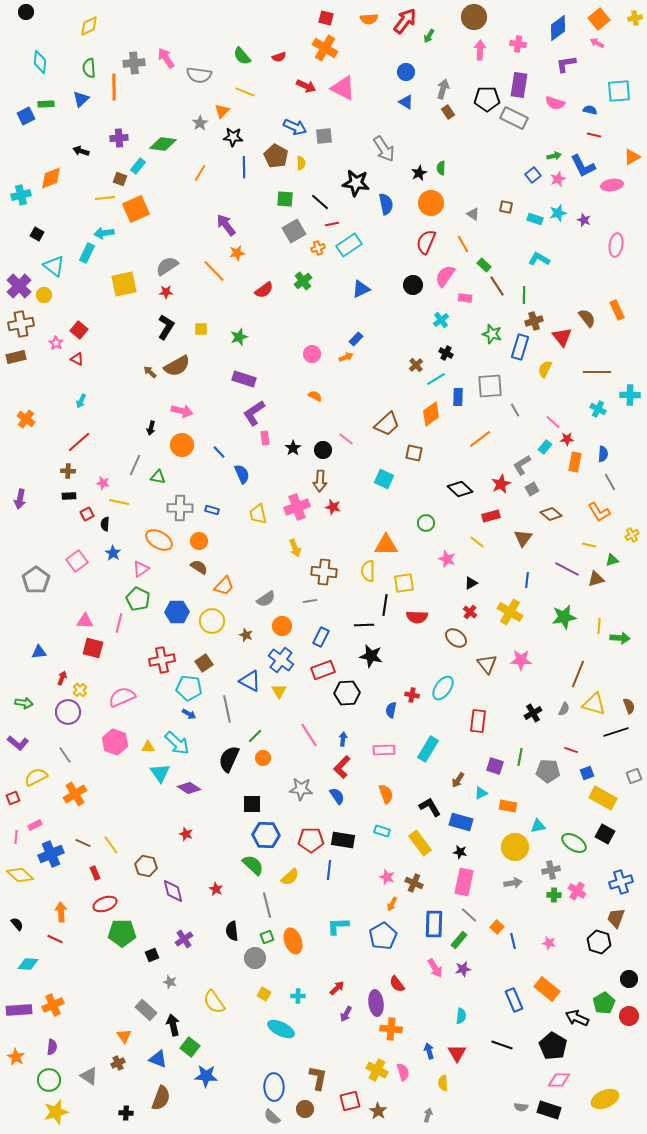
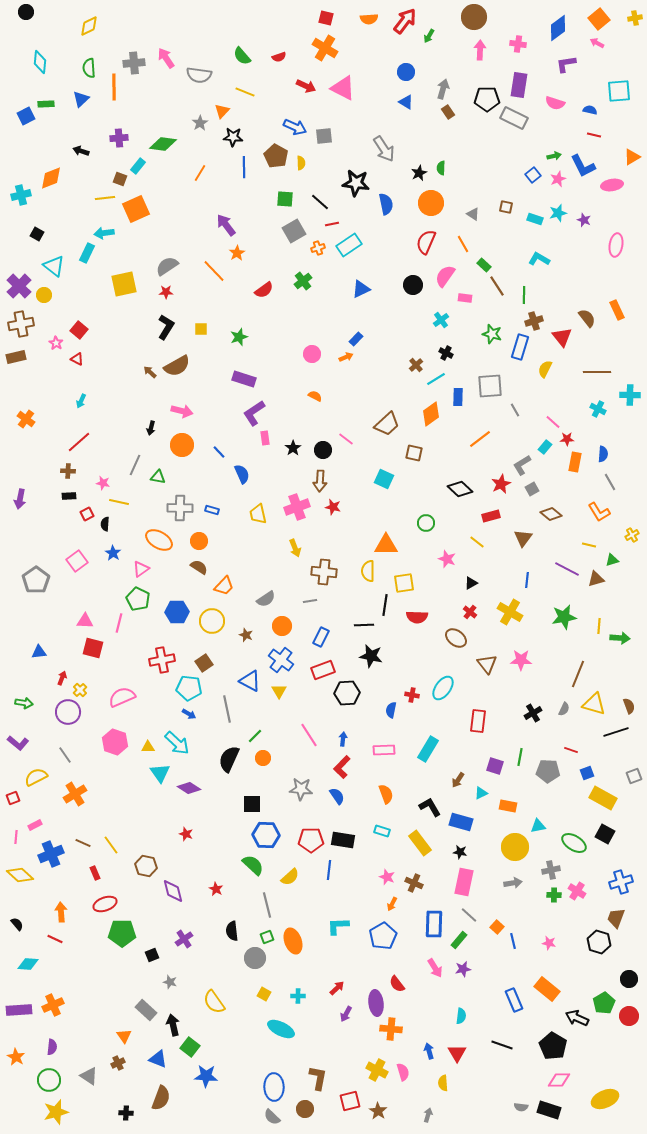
orange star at (237, 253): rotated 21 degrees counterclockwise
